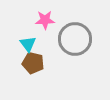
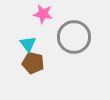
pink star: moved 2 px left, 6 px up; rotated 12 degrees clockwise
gray circle: moved 1 px left, 2 px up
